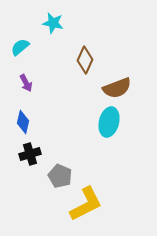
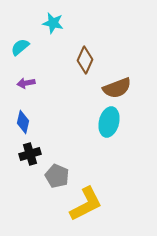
purple arrow: rotated 108 degrees clockwise
gray pentagon: moved 3 px left
